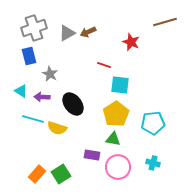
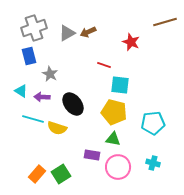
yellow pentagon: moved 2 px left, 2 px up; rotated 25 degrees counterclockwise
